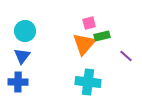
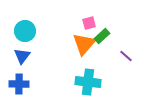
green rectangle: rotated 28 degrees counterclockwise
blue cross: moved 1 px right, 2 px down
